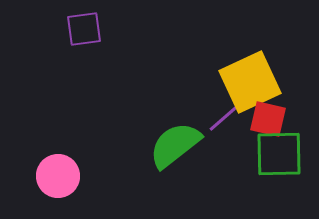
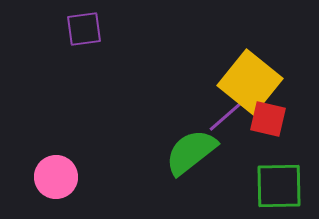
yellow square: rotated 26 degrees counterclockwise
green semicircle: moved 16 px right, 7 px down
green square: moved 32 px down
pink circle: moved 2 px left, 1 px down
